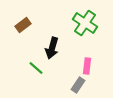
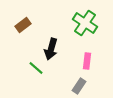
black arrow: moved 1 px left, 1 px down
pink rectangle: moved 5 px up
gray rectangle: moved 1 px right, 1 px down
